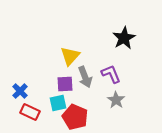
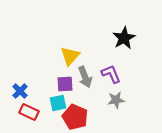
gray star: rotated 30 degrees clockwise
red rectangle: moved 1 px left
